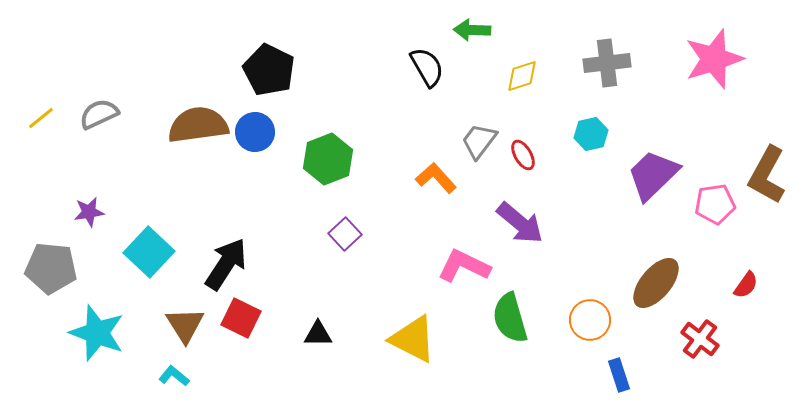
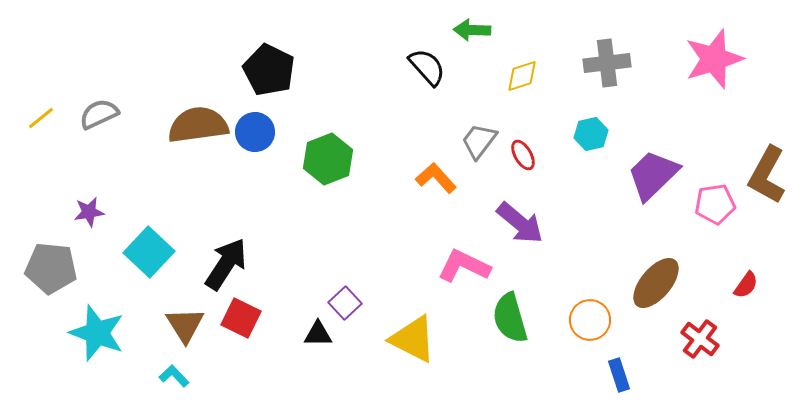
black semicircle: rotated 12 degrees counterclockwise
purple square: moved 69 px down
cyan L-shape: rotated 8 degrees clockwise
